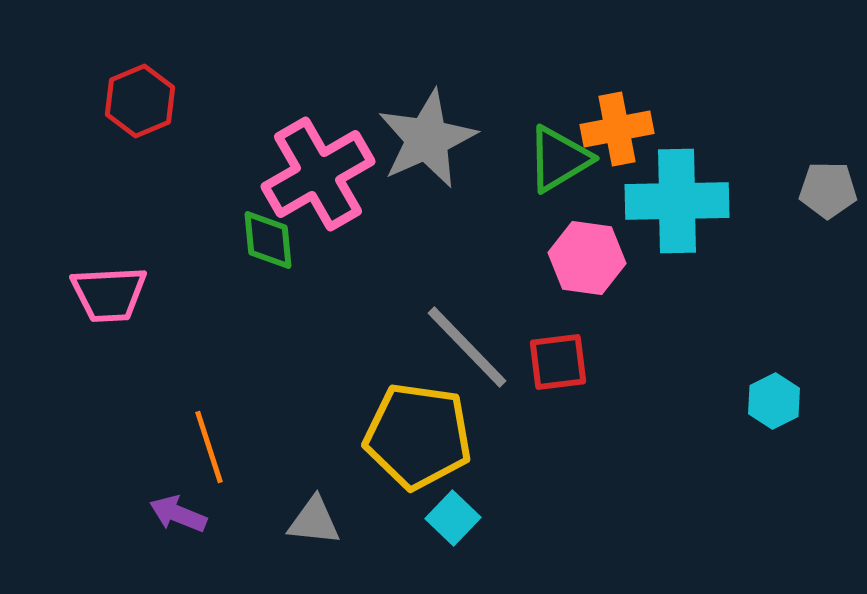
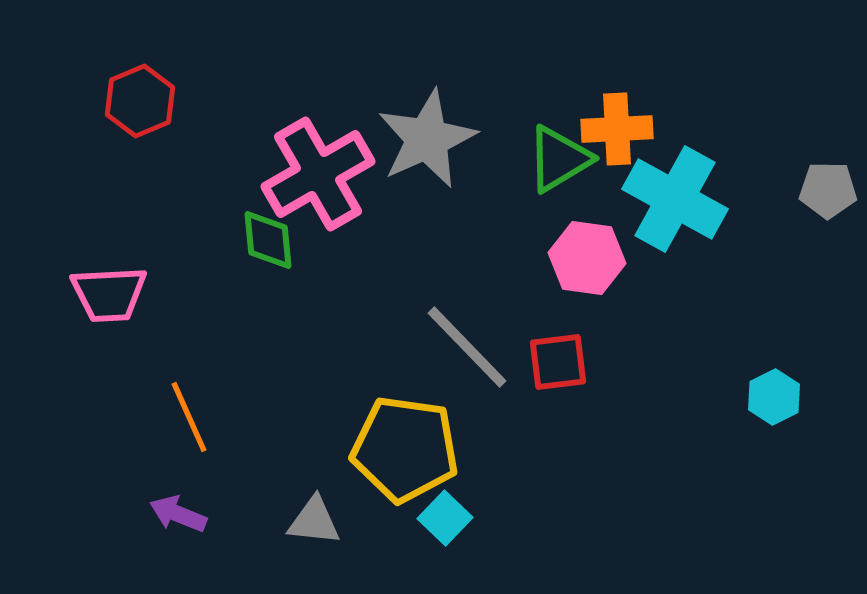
orange cross: rotated 8 degrees clockwise
cyan cross: moved 2 px left, 2 px up; rotated 30 degrees clockwise
cyan hexagon: moved 4 px up
yellow pentagon: moved 13 px left, 13 px down
orange line: moved 20 px left, 30 px up; rotated 6 degrees counterclockwise
cyan square: moved 8 px left
